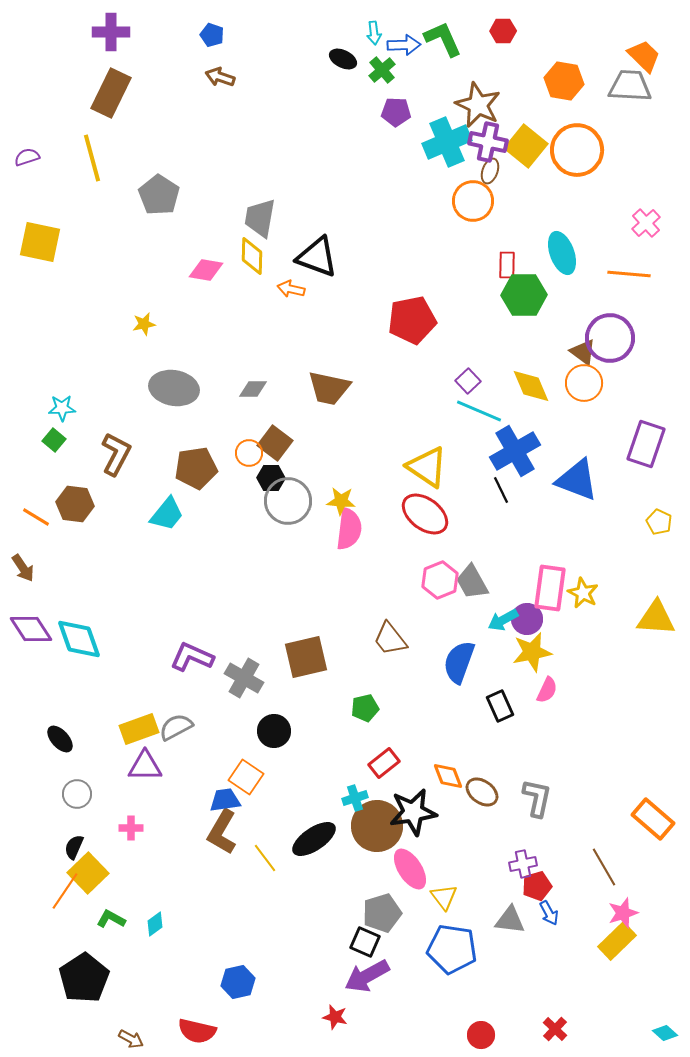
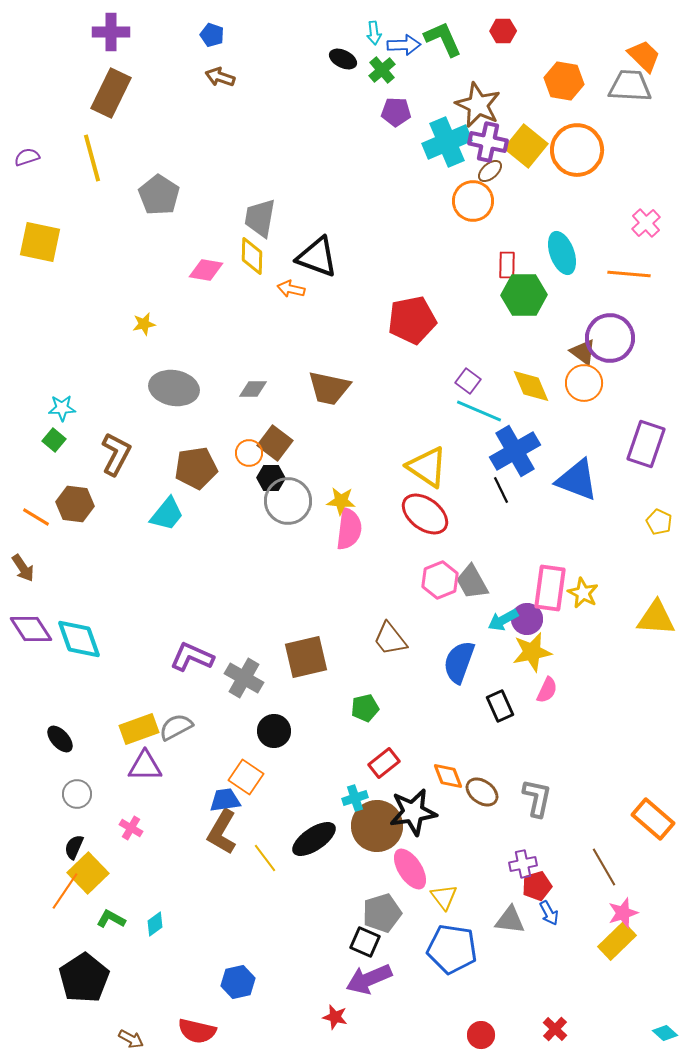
brown ellipse at (490, 171): rotated 30 degrees clockwise
purple square at (468, 381): rotated 10 degrees counterclockwise
pink cross at (131, 828): rotated 30 degrees clockwise
purple arrow at (367, 976): moved 2 px right, 3 px down; rotated 6 degrees clockwise
